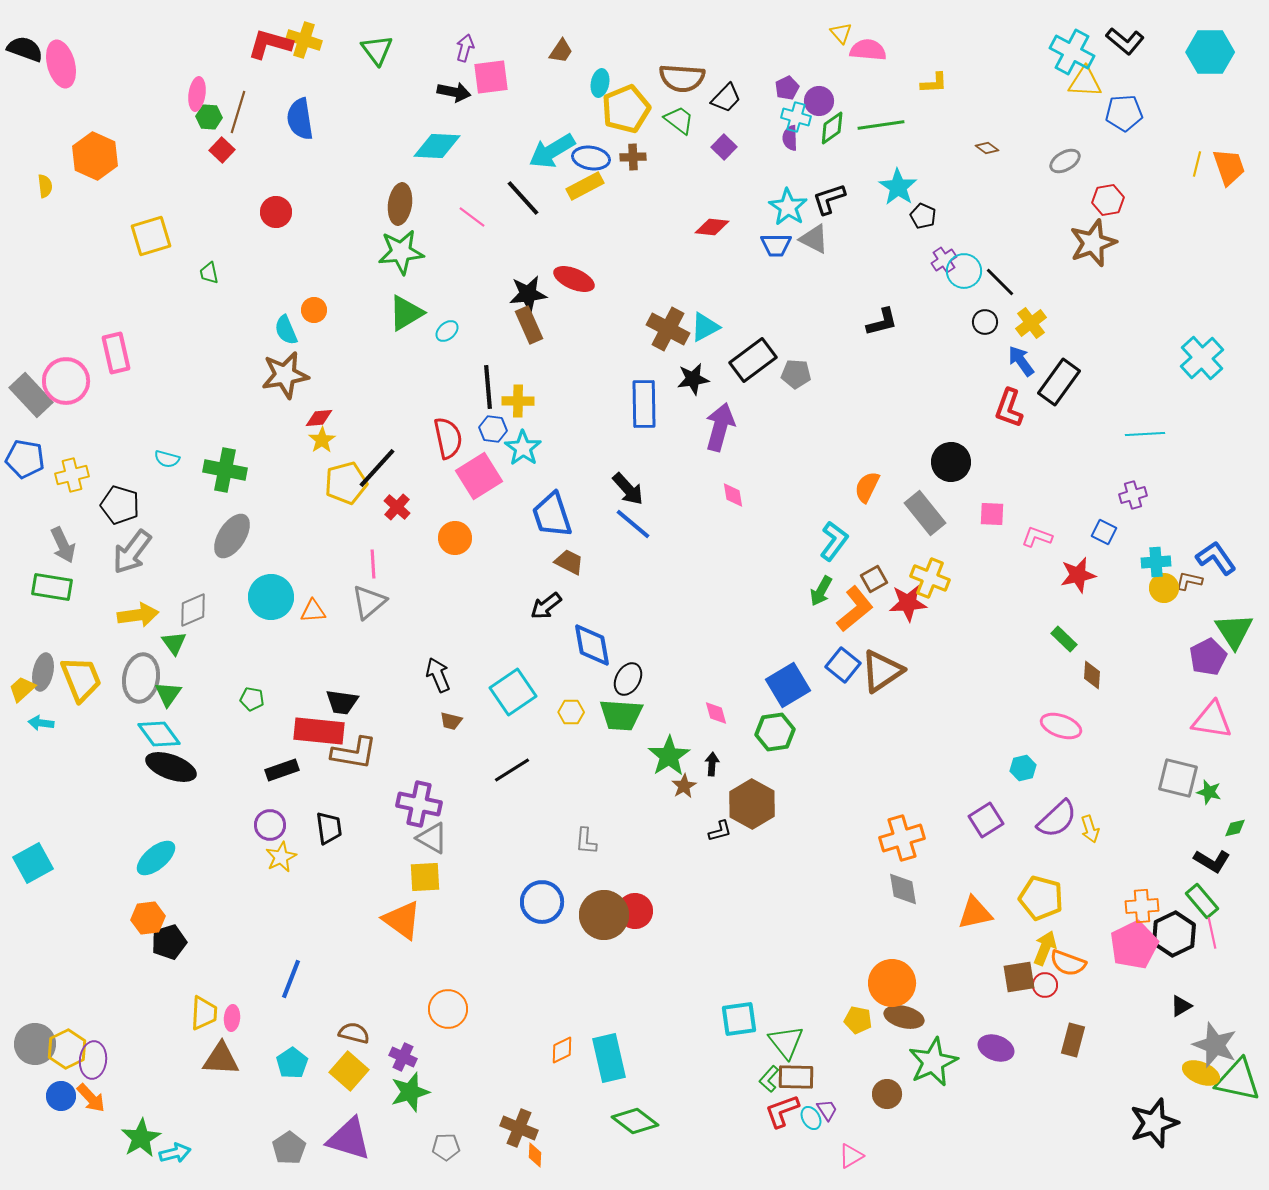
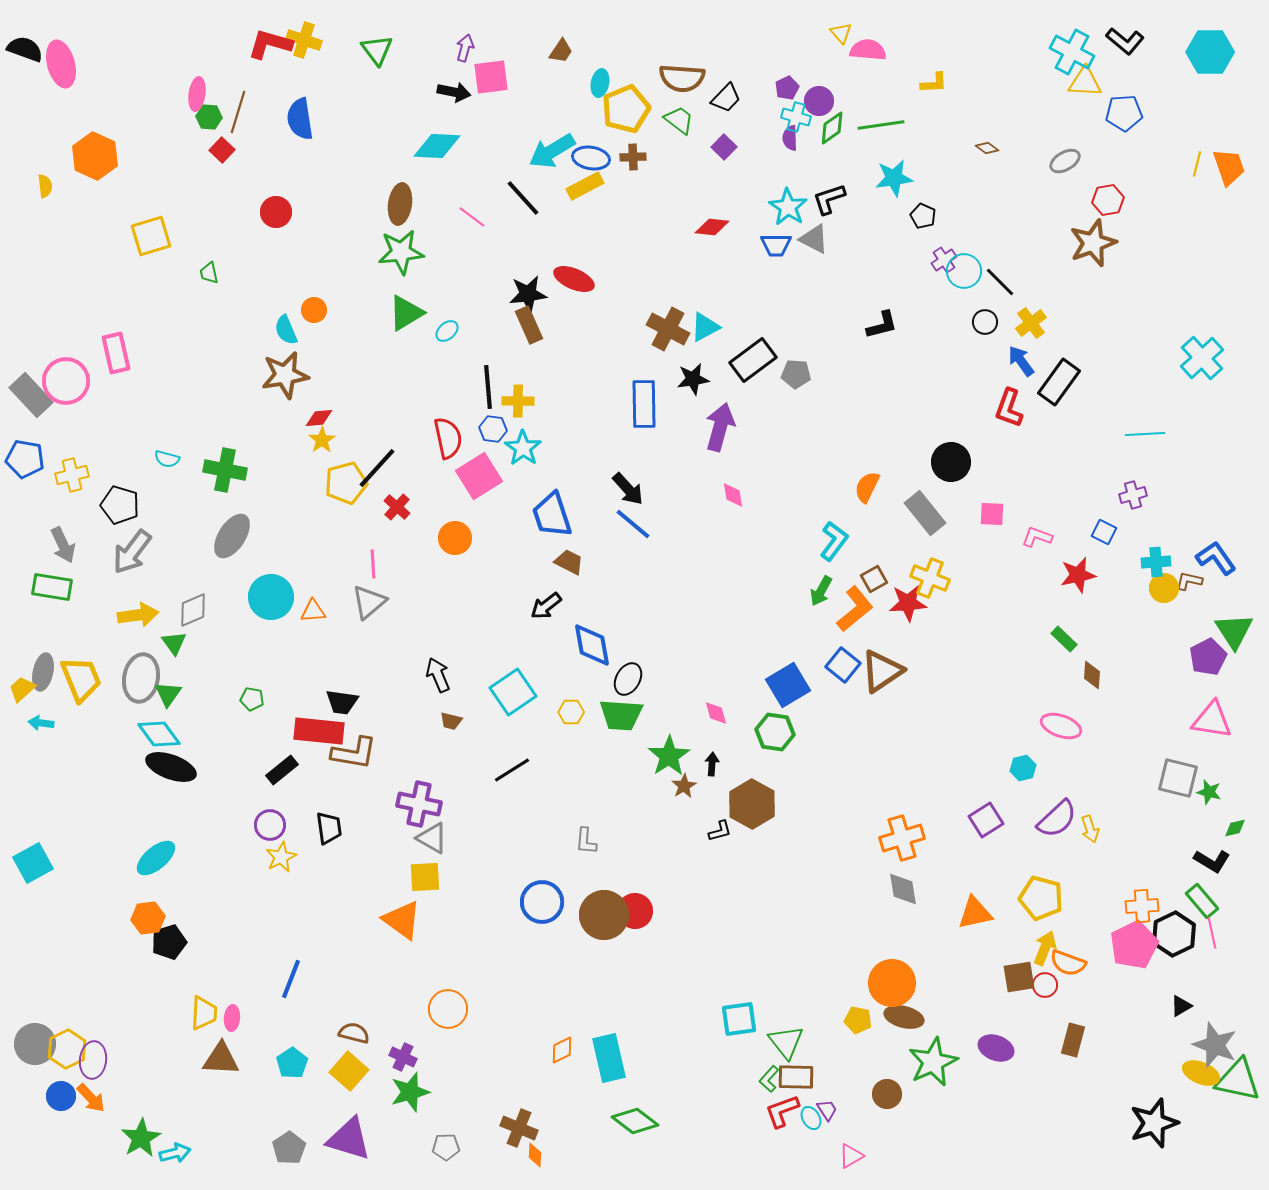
cyan star at (898, 187): moved 4 px left, 9 px up; rotated 30 degrees clockwise
black L-shape at (882, 322): moved 3 px down
green hexagon at (775, 732): rotated 18 degrees clockwise
black rectangle at (282, 770): rotated 20 degrees counterclockwise
